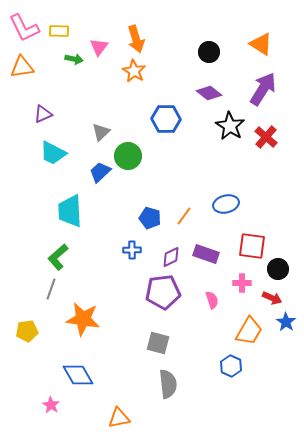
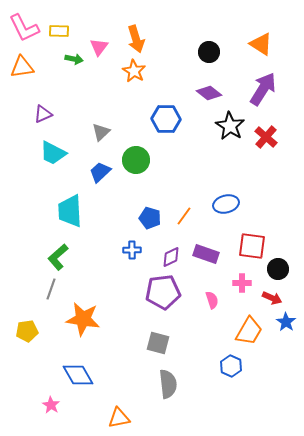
green circle at (128, 156): moved 8 px right, 4 px down
